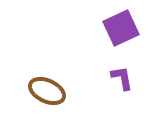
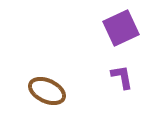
purple L-shape: moved 1 px up
